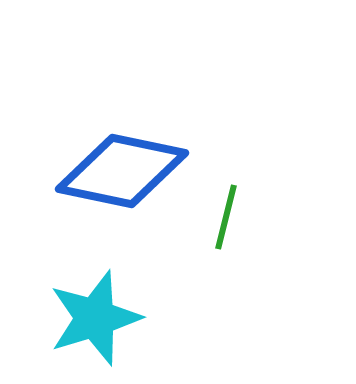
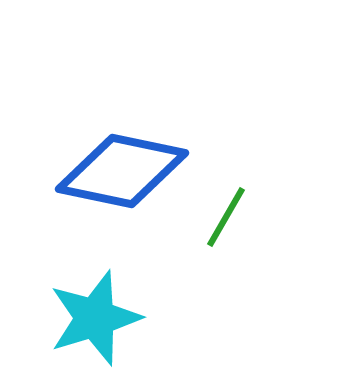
green line: rotated 16 degrees clockwise
